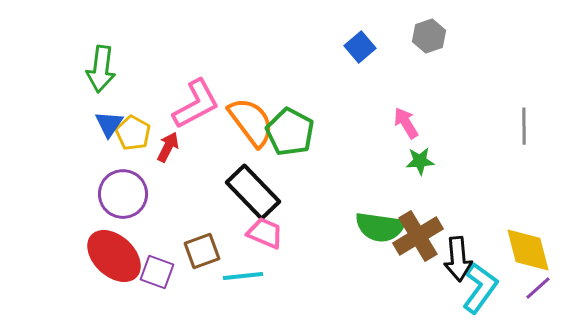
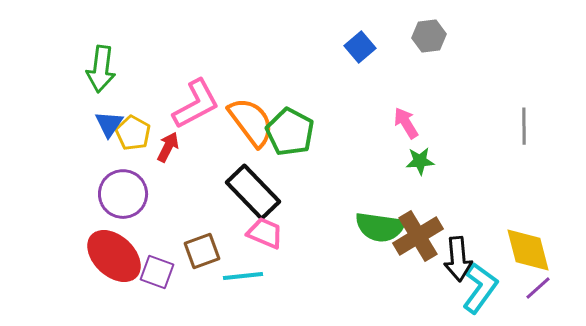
gray hexagon: rotated 12 degrees clockwise
